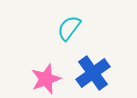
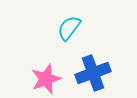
blue cross: rotated 16 degrees clockwise
